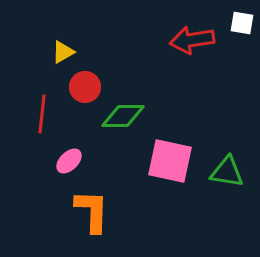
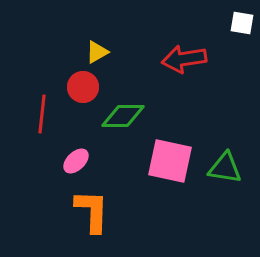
red arrow: moved 8 px left, 19 px down
yellow triangle: moved 34 px right
red circle: moved 2 px left
pink ellipse: moved 7 px right
green triangle: moved 2 px left, 4 px up
